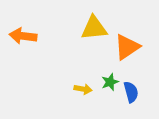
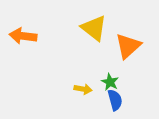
yellow triangle: rotated 44 degrees clockwise
orange triangle: moved 1 px right, 1 px up; rotated 8 degrees counterclockwise
green star: rotated 24 degrees counterclockwise
blue semicircle: moved 16 px left, 8 px down
